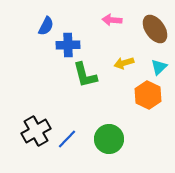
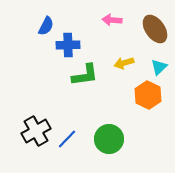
green L-shape: rotated 84 degrees counterclockwise
